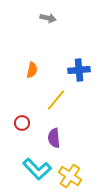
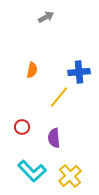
gray arrow: moved 2 px left, 1 px up; rotated 42 degrees counterclockwise
blue cross: moved 2 px down
yellow line: moved 3 px right, 3 px up
red circle: moved 4 px down
cyan L-shape: moved 5 px left, 2 px down
yellow cross: rotated 15 degrees clockwise
